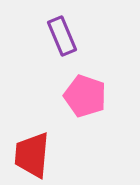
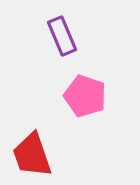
red trapezoid: rotated 24 degrees counterclockwise
